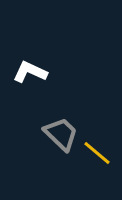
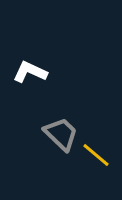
yellow line: moved 1 px left, 2 px down
